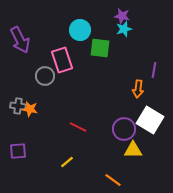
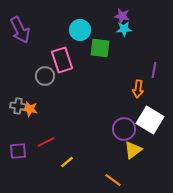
cyan star: rotated 14 degrees clockwise
purple arrow: moved 10 px up
red line: moved 32 px left, 15 px down; rotated 54 degrees counterclockwise
yellow triangle: rotated 36 degrees counterclockwise
